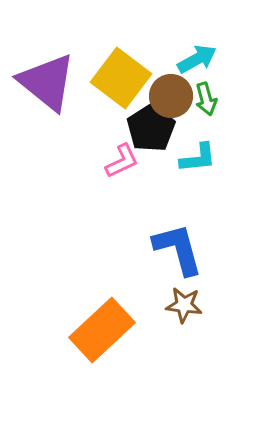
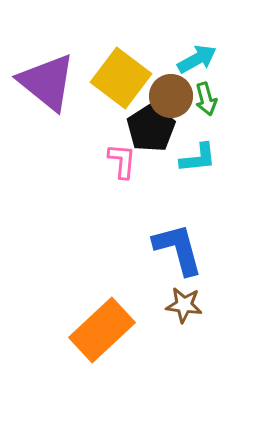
pink L-shape: rotated 60 degrees counterclockwise
